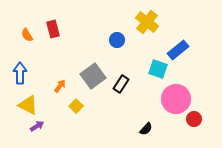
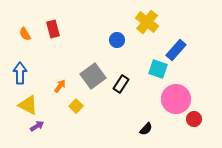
orange semicircle: moved 2 px left, 1 px up
blue rectangle: moved 2 px left; rotated 10 degrees counterclockwise
